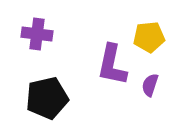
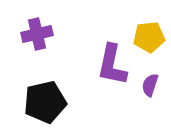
purple cross: rotated 20 degrees counterclockwise
black pentagon: moved 2 px left, 4 px down
